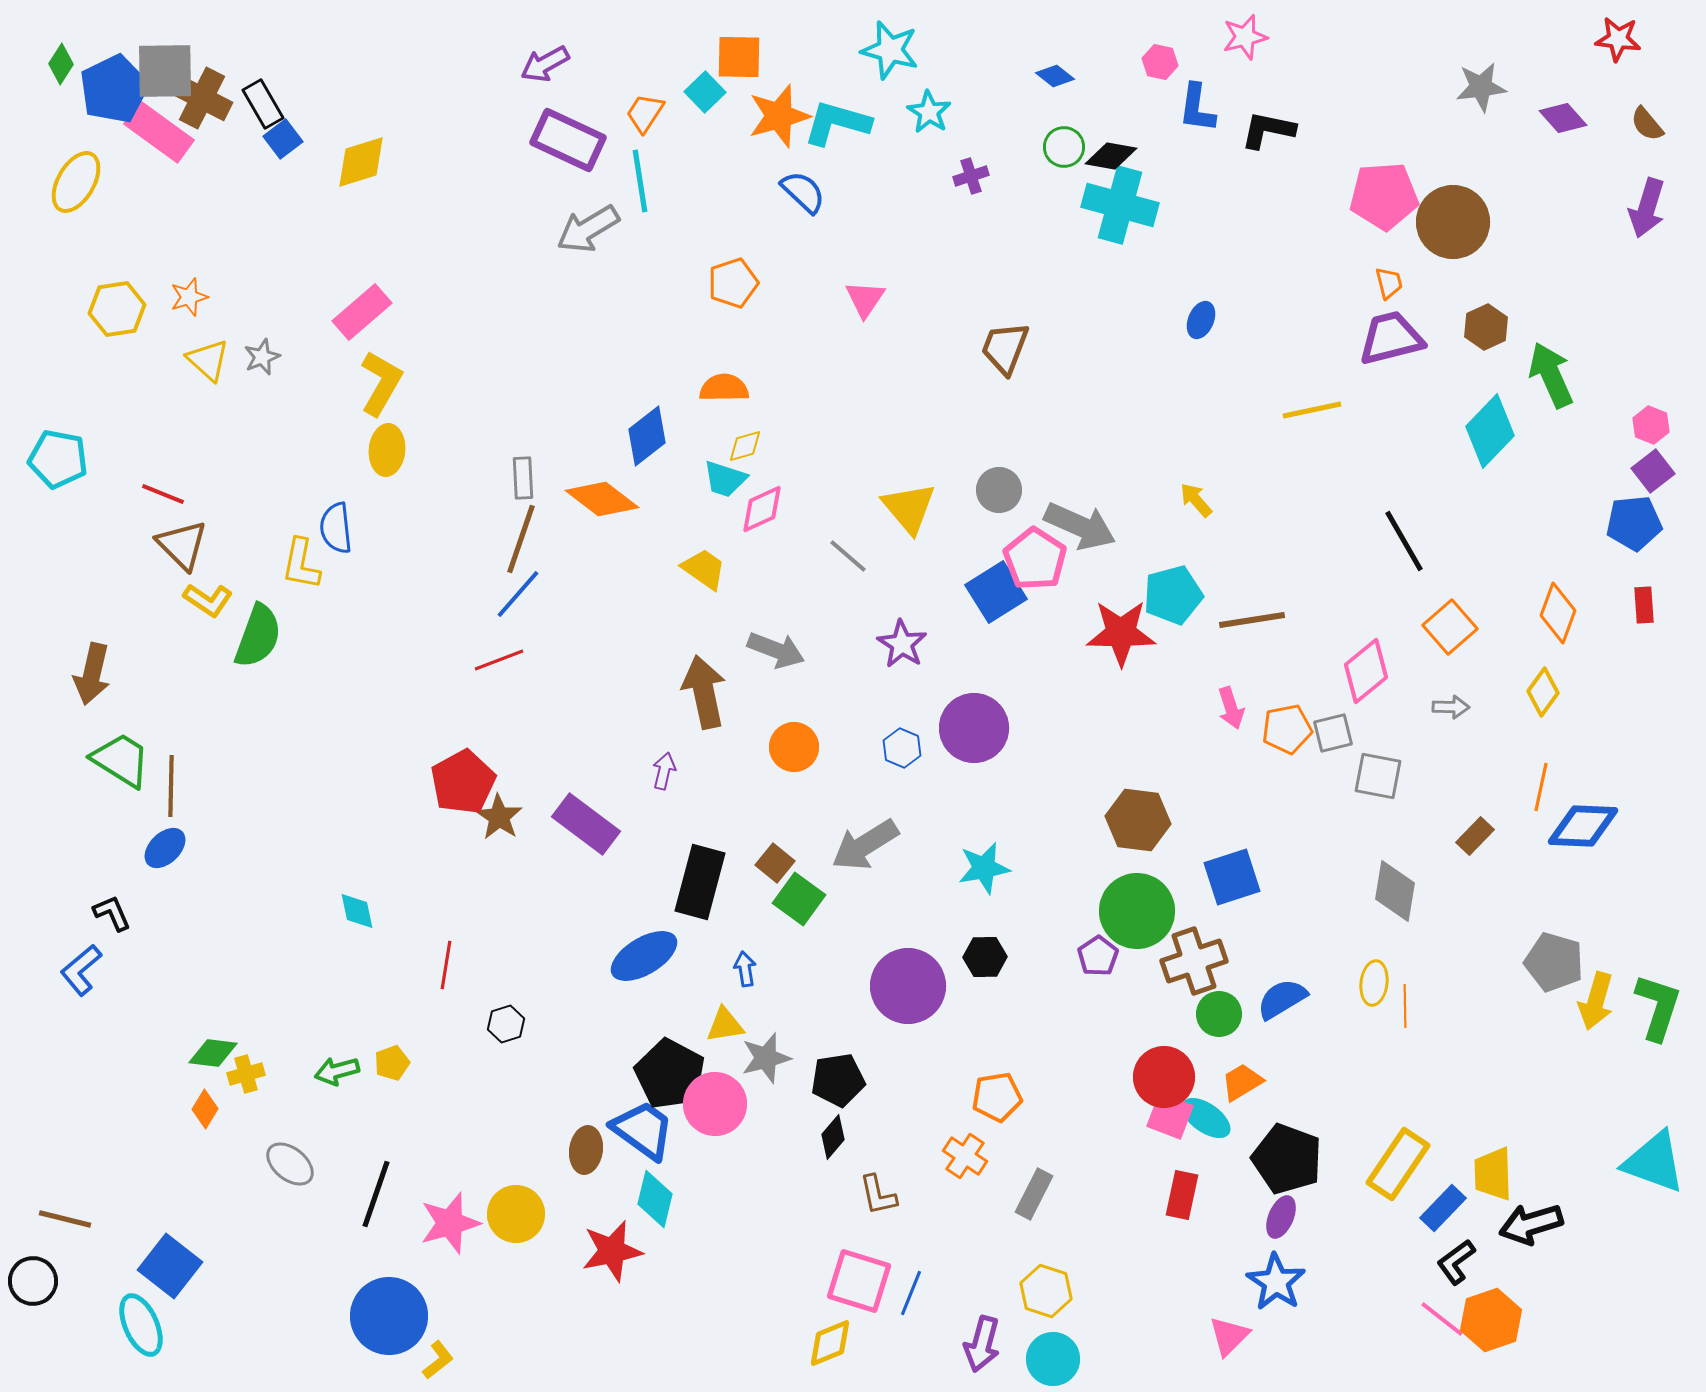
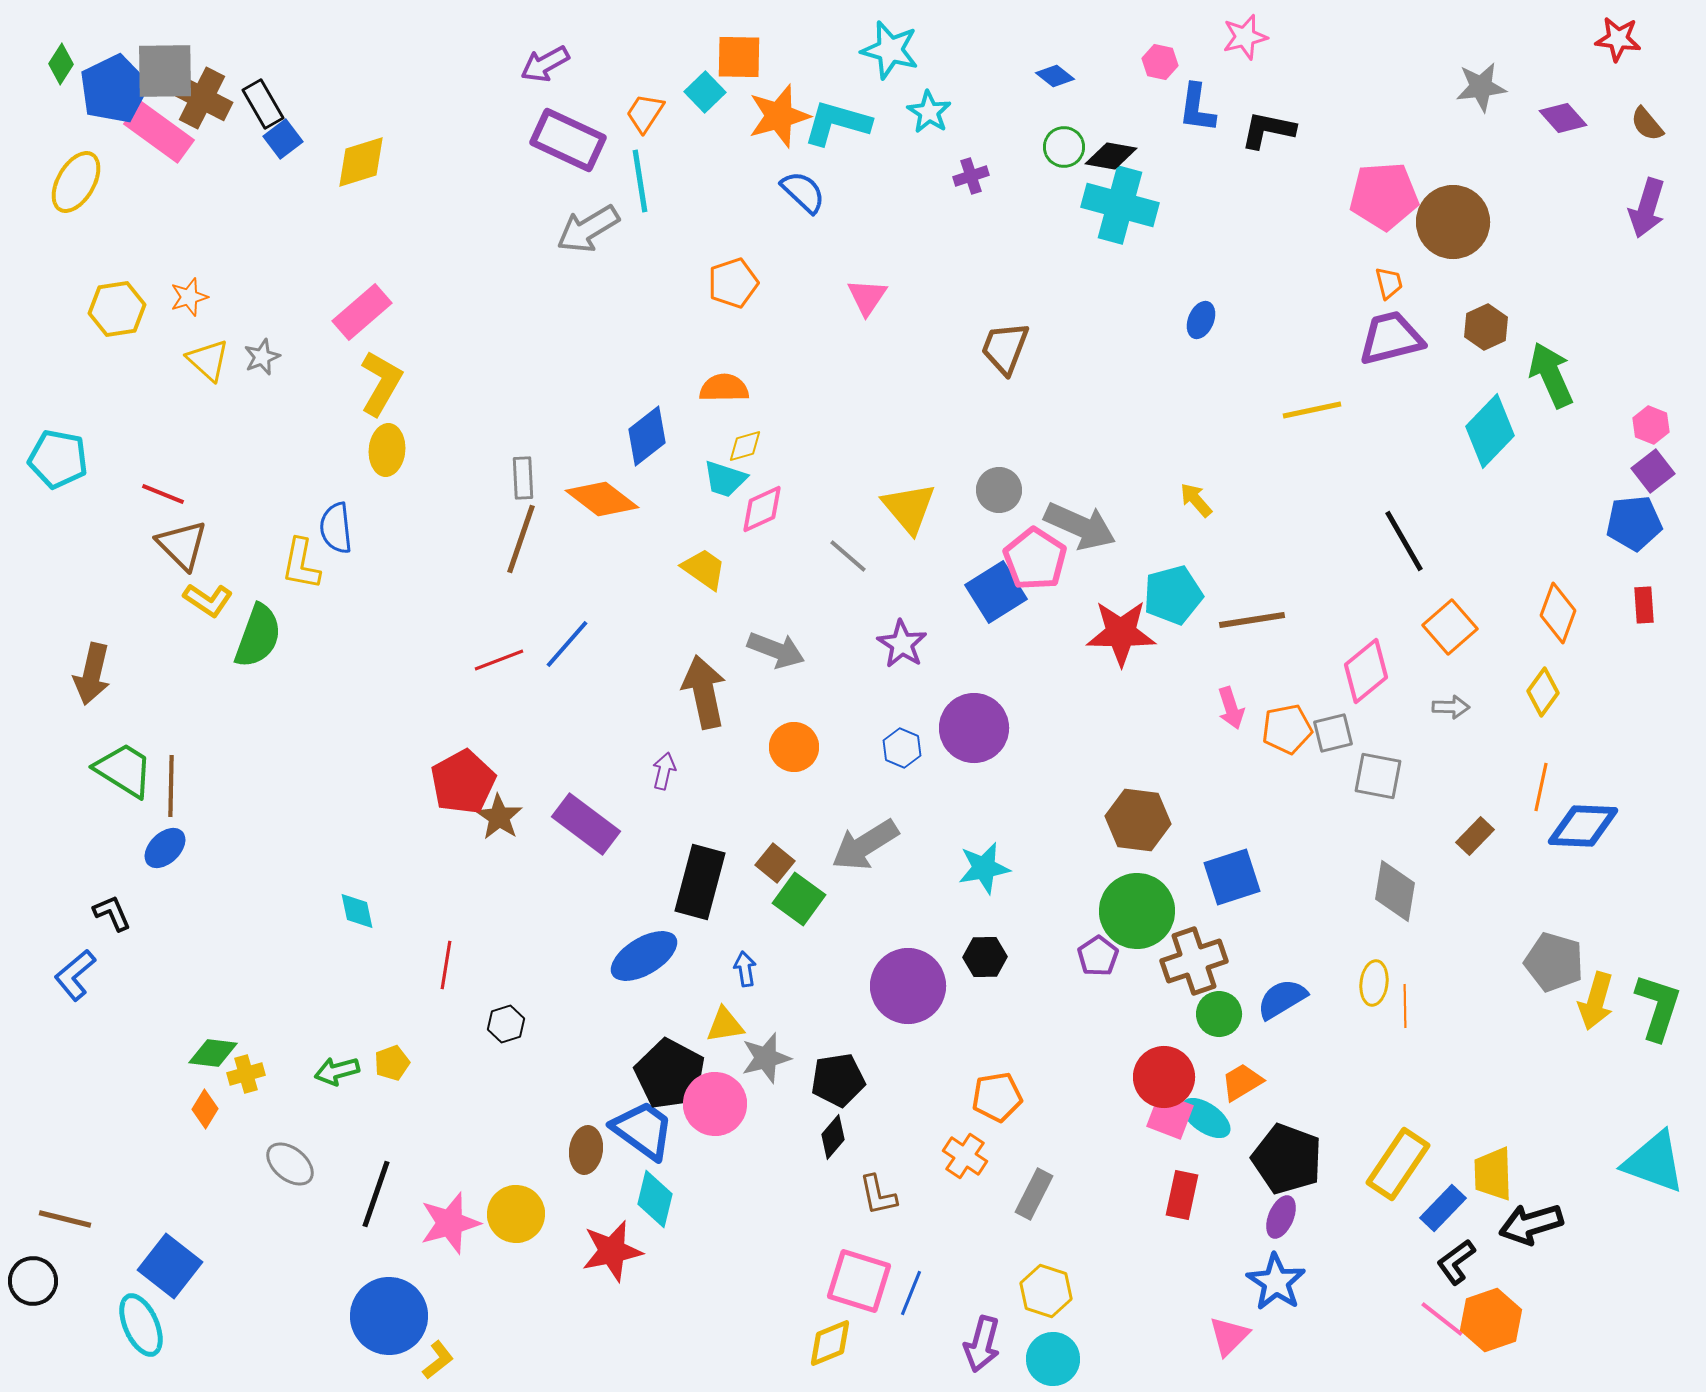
pink triangle at (865, 299): moved 2 px right, 2 px up
blue line at (518, 594): moved 49 px right, 50 px down
green trapezoid at (121, 760): moved 3 px right, 10 px down
blue L-shape at (81, 970): moved 6 px left, 5 px down
